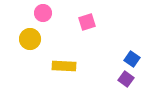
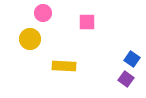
pink square: rotated 18 degrees clockwise
